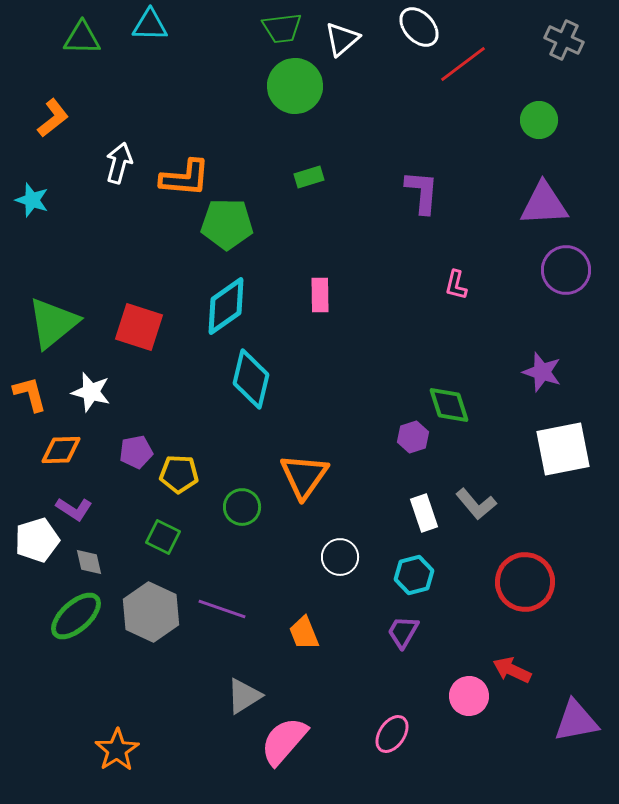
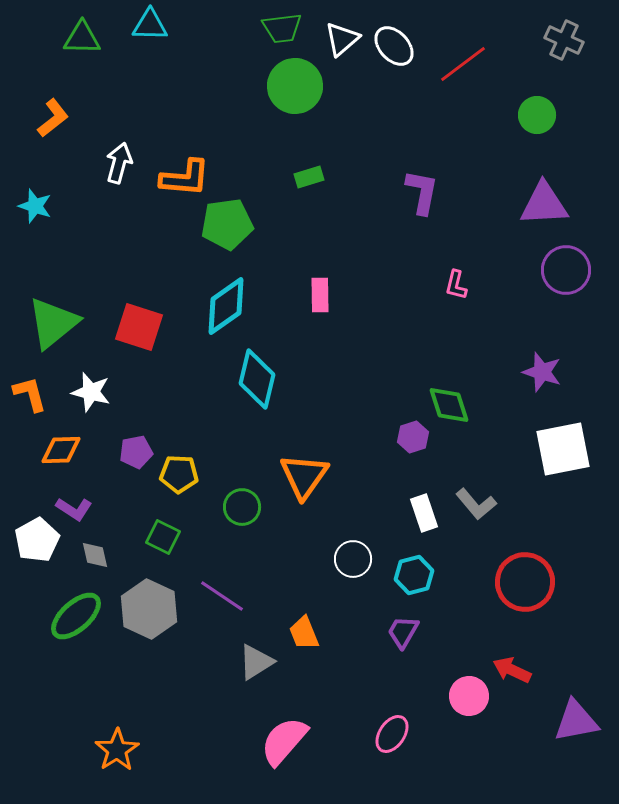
white ellipse at (419, 27): moved 25 px left, 19 px down
green circle at (539, 120): moved 2 px left, 5 px up
purple L-shape at (422, 192): rotated 6 degrees clockwise
cyan star at (32, 200): moved 3 px right, 6 px down
green pentagon at (227, 224): rotated 9 degrees counterclockwise
cyan diamond at (251, 379): moved 6 px right
white pentagon at (37, 540): rotated 12 degrees counterclockwise
white circle at (340, 557): moved 13 px right, 2 px down
gray diamond at (89, 562): moved 6 px right, 7 px up
purple line at (222, 609): moved 13 px up; rotated 15 degrees clockwise
gray hexagon at (151, 612): moved 2 px left, 3 px up
gray triangle at (244, 696): moved 12 px right, 34 px up
